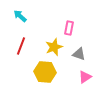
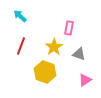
yellow star: rotated 12 degrees counterclockwise
yellow hexagon: rotated 15 degrees clockwise
pink triangle: moved 3 px down
